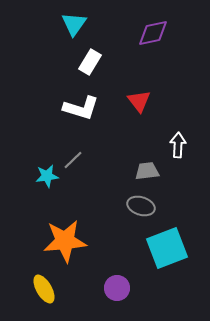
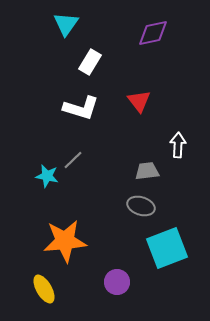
cyan triangle: moved 8 px left
cyan star: rotated 20 degrees clockwise
purple circle: moved 6 px up
